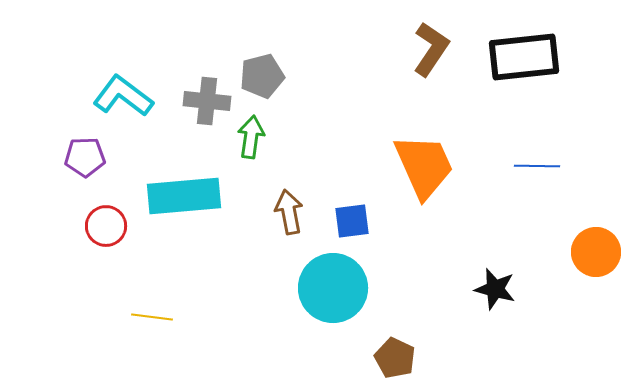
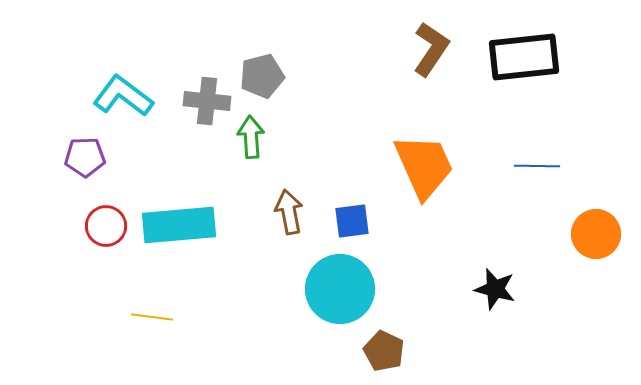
green arrow: rotated 12 degrees counterclockwise
cyan rectangle: moved 5 px left, 29 px down
orange circle: moved 18 px up
cyan circle: moved 7 px right, 1 px down
brown pentagon: moved 11 px left, 7 px up
